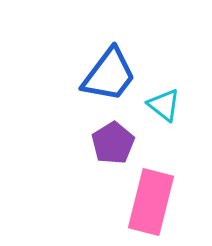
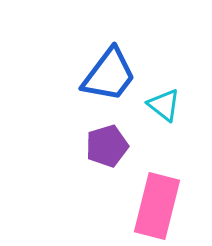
purple pentagon: moved 6 px left, 3 px down; rotated 15 degrees clockwise
pink rectangle: moved 6 px right, 4 px down
